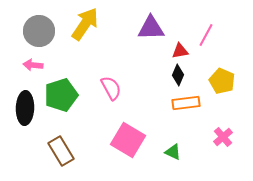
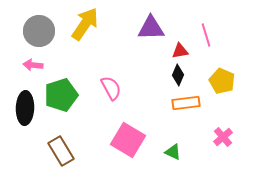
pink line: rotated 45 degrees counterclockwise
